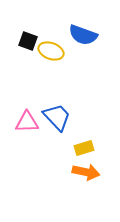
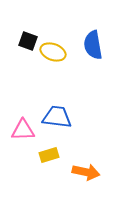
blue semicircle: moved 10 px right, 10 px down; rotated 60 degrees clockwise
yellow ellipse: moved 2 px right, 1 px down
blue trapezoid: rotated 40 degrees counterclockwise
pink triangle: moved 4 px left, 8 px down
yellow rectangle: moved 35 px left, 7 px down
